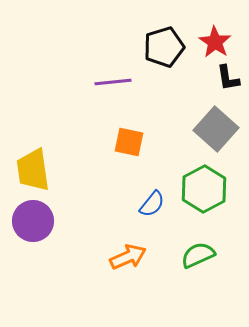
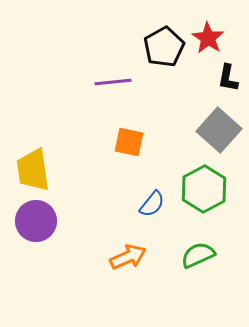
red star: moved 7 px left, 4 px up
black pentagon: rotated 12 degrees counterclockwise
black L-shape: rotated 20 degrees clockwise
gray square: moved 3 px right, 1 px down
purple circle: moved 3 px right
